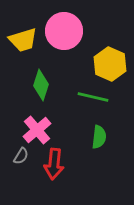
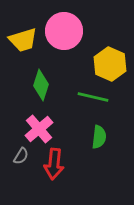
pink cross: moved 2 px right, 1 px up
